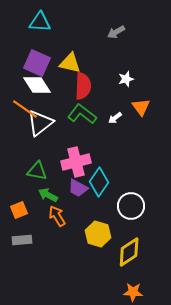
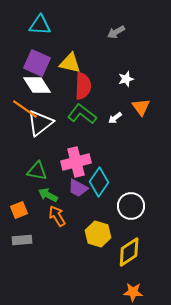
cyan triangle: moved 3 px down
